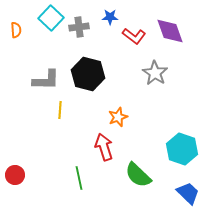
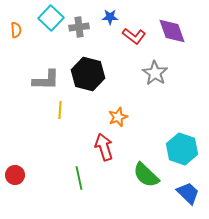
purple diamond: moved 2 px right
green semicircle: moved 8 px right
